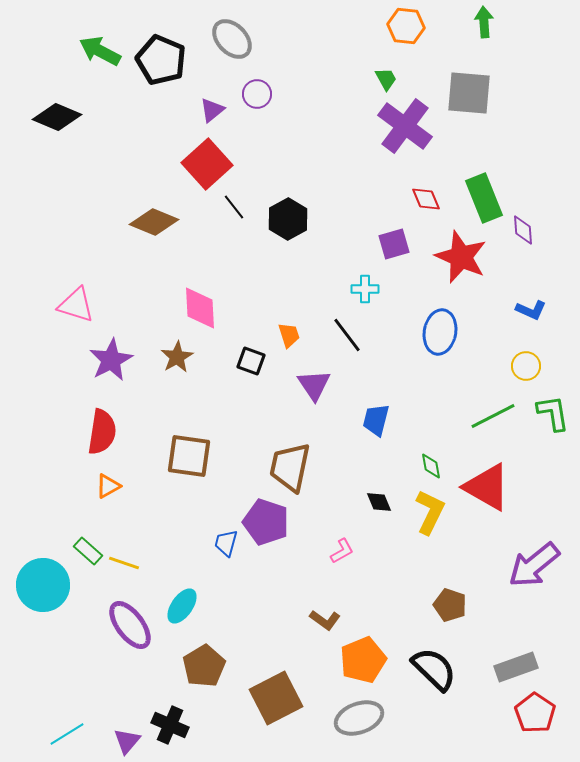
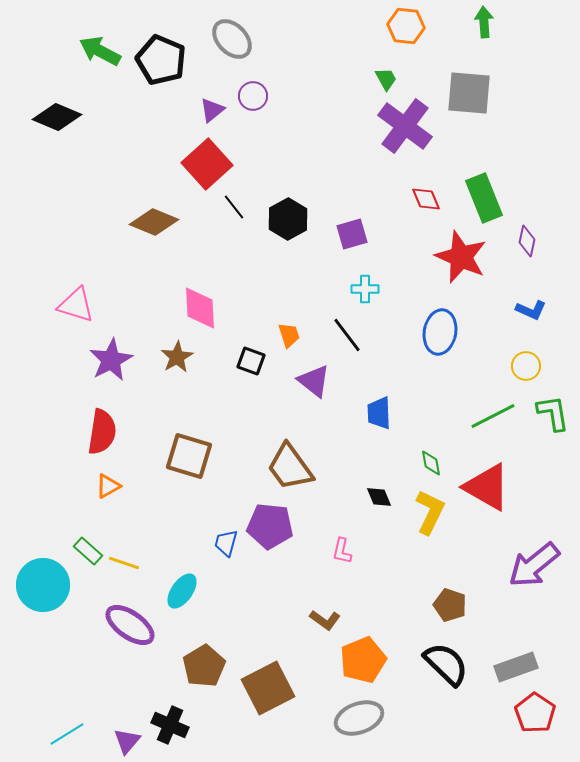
purple circle at (257, 94): moved 4 px left, 2 px down
purple diamond at (523, 230): moved 4 px right, 11 px down; rotated 16 degrees clockwise
purple square at (394, 244): moved 42 px left, 10 px up
purple triangle at (314, 385): moved 4 px up; rotated 18 degrees counterclockwise
blue trapezoid at (376, 420): moved 3 px right, 7 px up; rotated 16 degrees counterclockwise
brown square at (189, 456): rotated 9 degrees clockwise
green diamond at (431, 466): moved 3 px up
brown trapezoid at (290, 467): rotated 48 degrees counterclockwise
black diamond at (379, 502): moved 5 px up
purple pentagon at (266, 522): moved 4 px right, 4 px down; rotated 12 degrees counterclockwise
pink L-shape at (342, 551): rotated 132 degrees clockwise
cyan ellipse at (182, 606): moved 15 px up
purple ellipse at (130, 625): rotated 18 degrees counterclockwise
black semicircle at (434, 669): moved 12 px right, 5 px up
brown square at (276, 698): moved 8 px left, 10 px up
